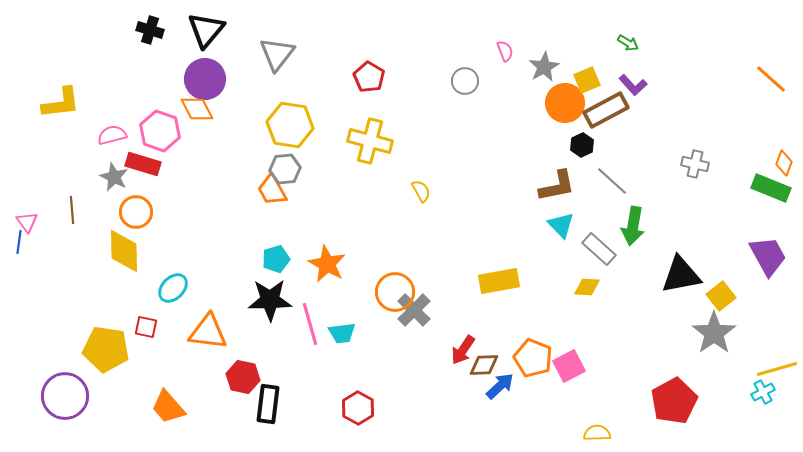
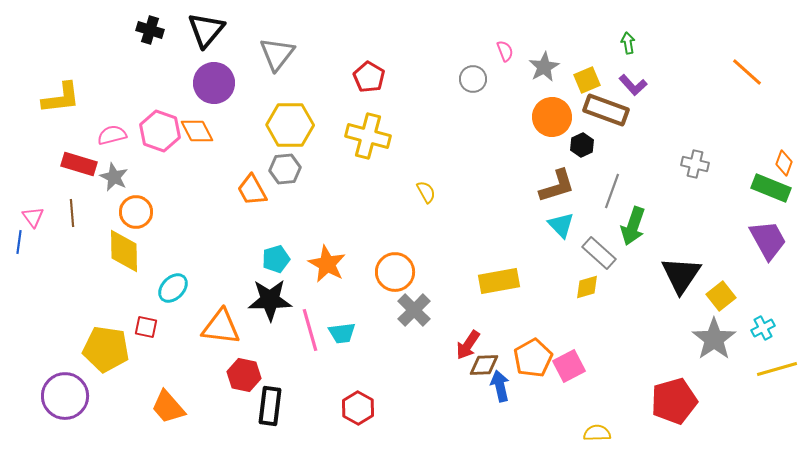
green arrow at (628, 43): rotated 130 degrees counterclockwise
purple circle at (205, 79): moved 9 px right, 4 px down
orange line at (771, 79): moved 24 px left, 7 px up
gray circle at (465, 81): moved 8 px right, 2 px up
yellow L-shape at (61, 103): moved 5 px up
orange circle at (565, 103): moved 13 px left, 14 px down
orange diamond at (197, 109): moved 22 px down
brown rectangle at (606, 110): rotated 48 degrees clockwise
yellow hexagon at (290, 125): rotated 9 degrees counterclockwise
yellow cross at (370, 141): moved 2 px left, 5 px up
red rectangle at (143, 164): moved 64 px left
gray line at (612, 181): moved 10 px down; rotated 68 degrees clockwise
brown L-shape at (557, 186): rotated 6 degrees counterclockwise
orange trapezoid at (272, 190): moved 20 px left
yellow semicircle at (421, 191): moved 5 px right, 1 px down
brown line at (72, 210): moved 3 px down
pink triangle at (27, 222): moved 6 px right, 5 px up
green arrow at (633, 226): rotated 9 degrees clockwise
gray rectangle at (599, 249): moved 4 px down
purple trapezoid at (768, 256): moved 16 px up
black triangle at (681, 275): rotated 45 degrees counterclockwise
yellow diamond at (587, 287): rotated 20 degrees counterclockwise
orange circle at (395, 292): moved 20 px up
pink line at (310, 324): moved 6 px down
orange triangle at (208, 332): moved 13 px right, 5 px up
gray star at (714, 333): moved 6 px down
red arrow at (463, 350): moved 5 px right, 5 px up
orange pentagon at (533, 358): rotated 21 degrees clockwise
red hexagon at (243, 377): moved 1 px right, 2 px up
blue arrow at (500, 386): rotated 60 degrees counterclockwise
cyan cross at (763, 392): moved 64 px up
red pentagon at (674, 401): rotated 12 degrees clockwise
black rectangle at (268, 404): moved 2 px right, 2 px down
